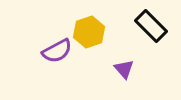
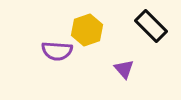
yellow hexagon: moved 2 px left, 2 px up
purple semicircle: rotated 32 degrees clockwise
